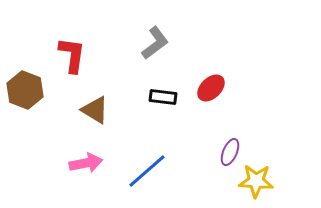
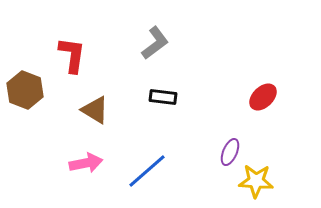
red ellipse: moved 52 px right, 9 px down
